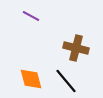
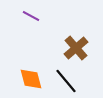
brown cross: rotated 35 degrees clockwise
